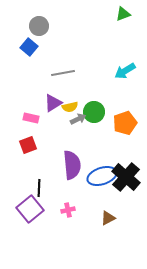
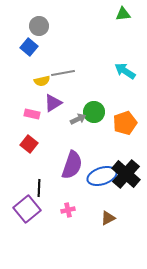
green triangle: rotated 14 degrees clockwise
cyan arrow: rotated 65 degrees clockwise
yellow semicircle: moved 28 px left, 26 px up
pink rectangle: moved 1 px right, 4 px up
red square: moved 1 px right, 1 px up; rotated 30 degrees counterclockwise
purple semicircle: rotated 24 degrees clockwise
black cross: moved 3 px up
purple square: moved 3 px left
